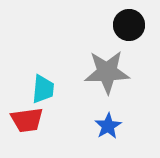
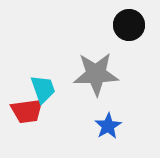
gray star: moved 11 px left, 2 px down
cyan trapezoid: rotated 24 degrees counterclockwise
red trapezoid: moved 9 px up
